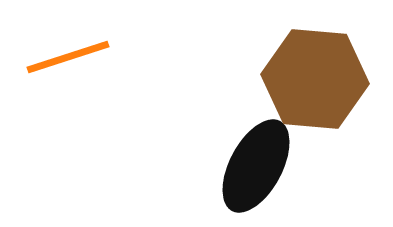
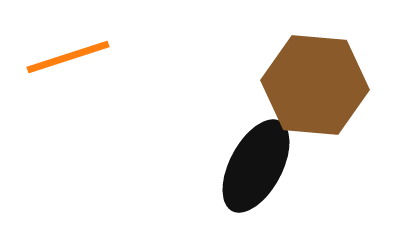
brown hexagon: moved 6 px down
